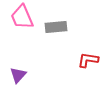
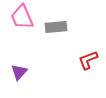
red L-shape: rotated 30 degrees counterclockwise
purple triangle: moved 1 px right, 3 px up
